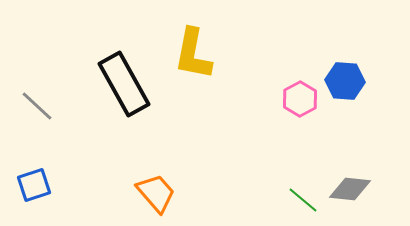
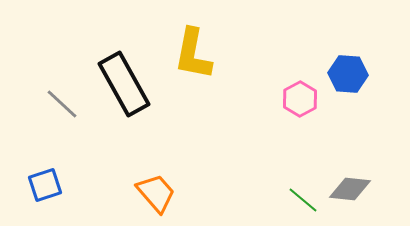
blue hexagon: moved 3 px right, 7 px up
gray line: moved 25 px right, 2 px up
blue square: moved 11 px right
